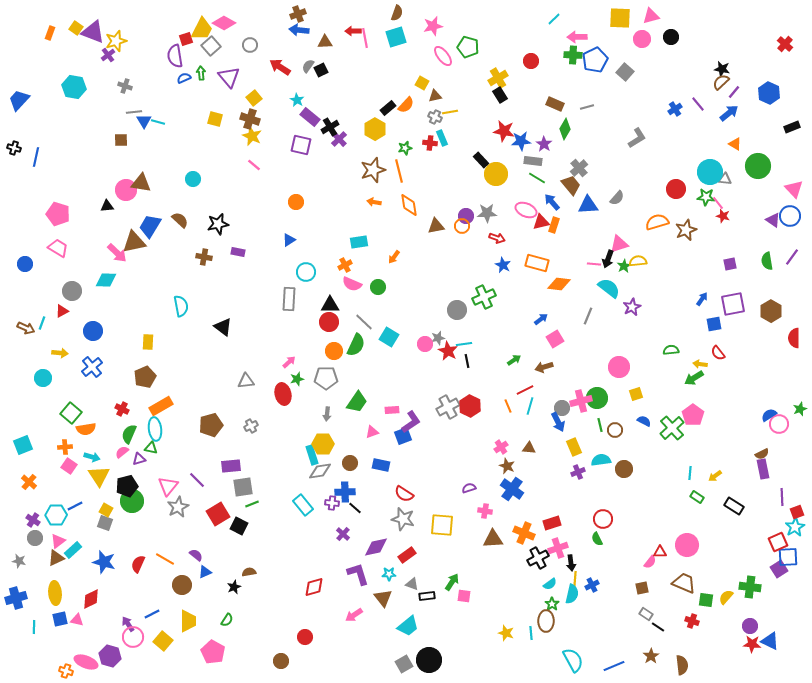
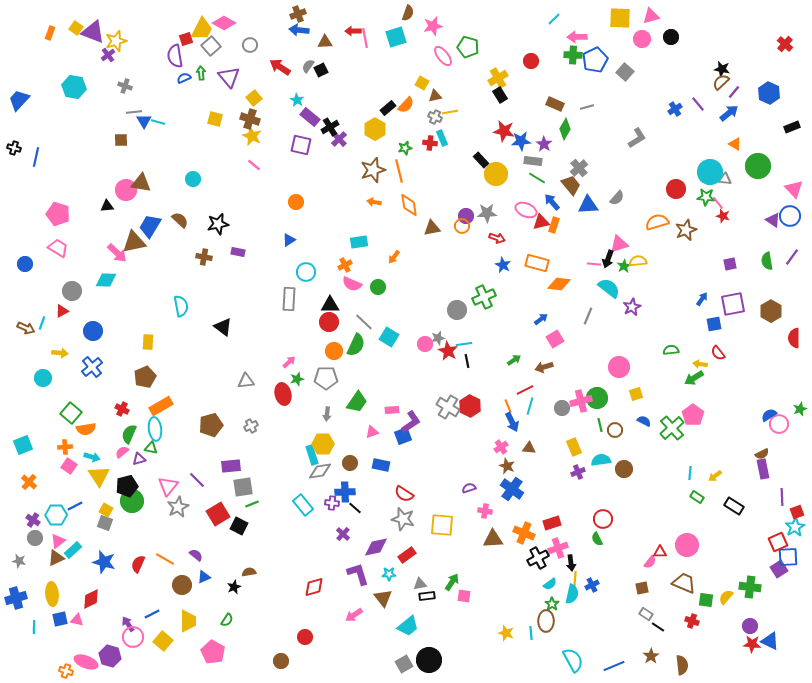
brown semicircle at (397, 13): moved 11 px right
brown triangle at (436, 226): moved 4 px left, 2 px down
gray cross at (448, 407): rotated 30 degrees counterclockwise
blue arrow at (558, 422): moved 46 px left
blue triangle at (205, 572): moved 1 px left, 5 px down
gray triangle at (412, 584): moved 8 px right; rotated 32 degrees counterclockwise
yellow ellipse at (55, 593): moved 3 px left, 1 px down
